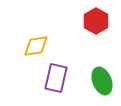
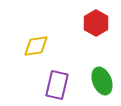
red hexagon: moved 2 px down
purple rectangle: moved 1 px right, 7 px down
